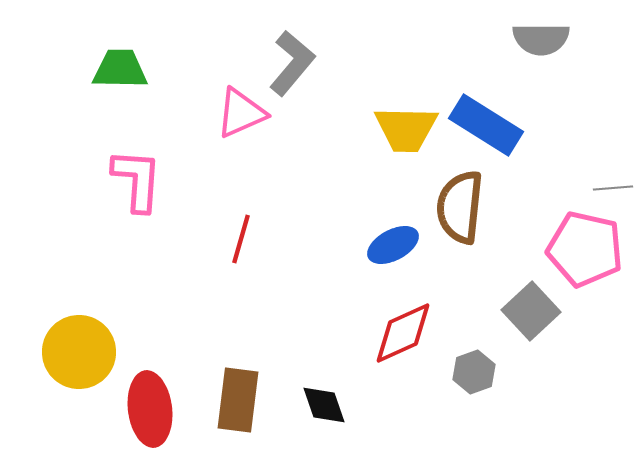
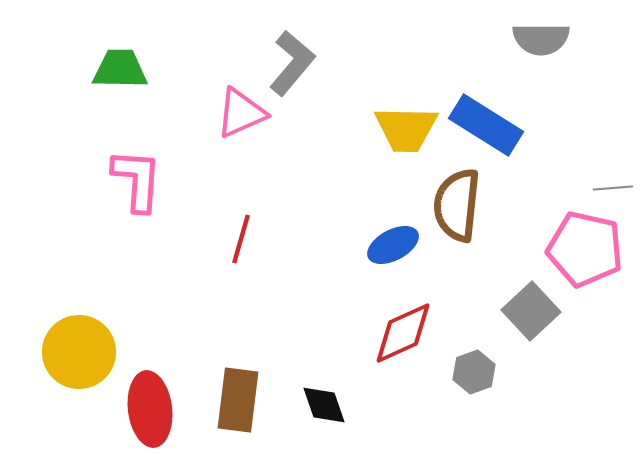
brown semicircle: moved 3 px left, 2 px up
